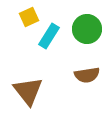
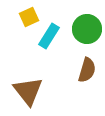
brown semicircle: moved 5 px up; rotated 65 degrees counterclockwise
